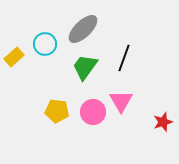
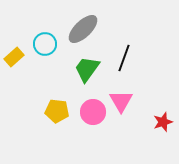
green trapezoid: moved 2 px right, 2 px down
